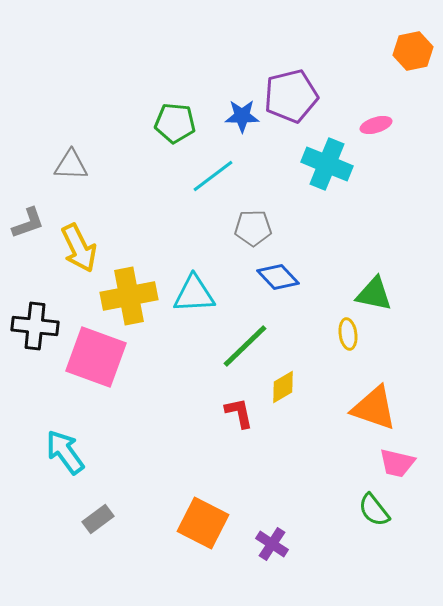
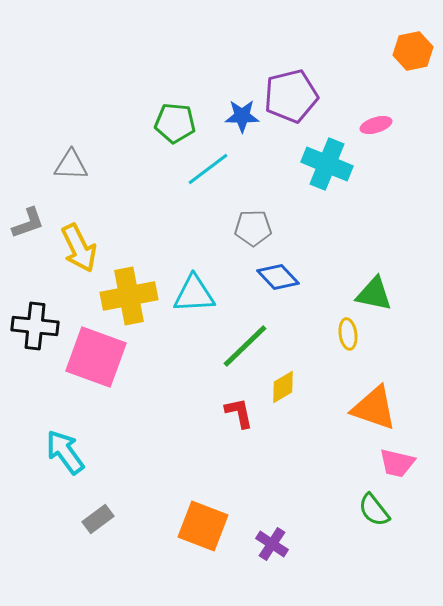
cyan line: moved 5 px left, 7 px up
orange square: moved 3 px down; rotated 6 degrees counterclockwise
